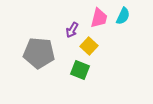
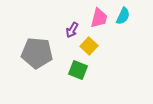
gray pentagon: moved 2 px left
green square: moved 2 px left
